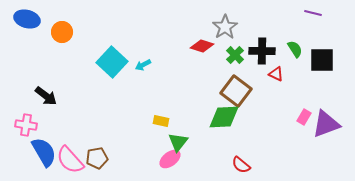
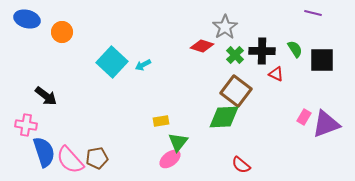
yellow rectangle: rotated 21 degrees counterclockwise
blue semicircle: rotated 12 degrees clockwise
